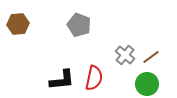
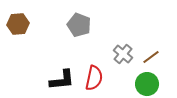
gray cross: moved 2 px left, 1 px up
